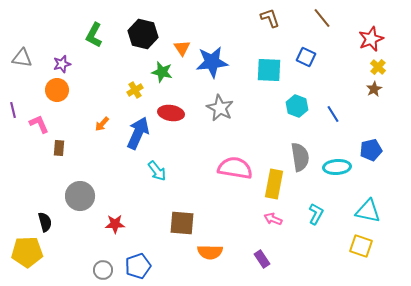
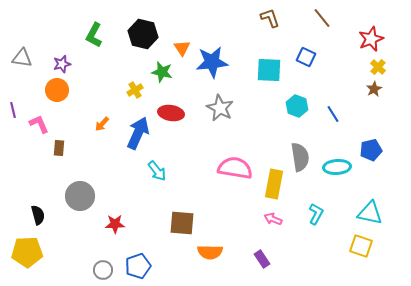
cyan triangle at (368, 211): moved 2 px right, 2 px down
black semicircle at (45, 222): moved 7 px left, 7 px up
